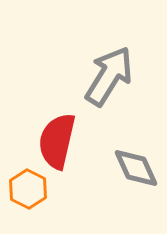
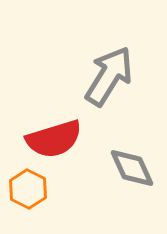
red semicircle: moved 3 px left, 2 px up; rotated 120 degrees counterclockwise
gray diamond: moved 4 px left
